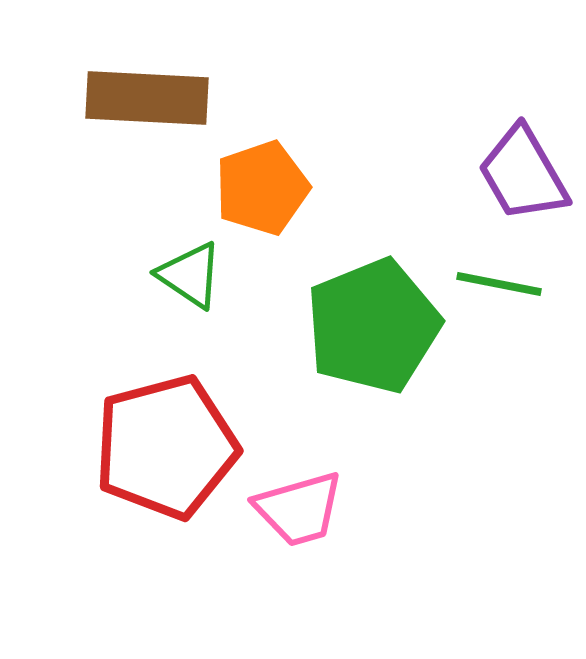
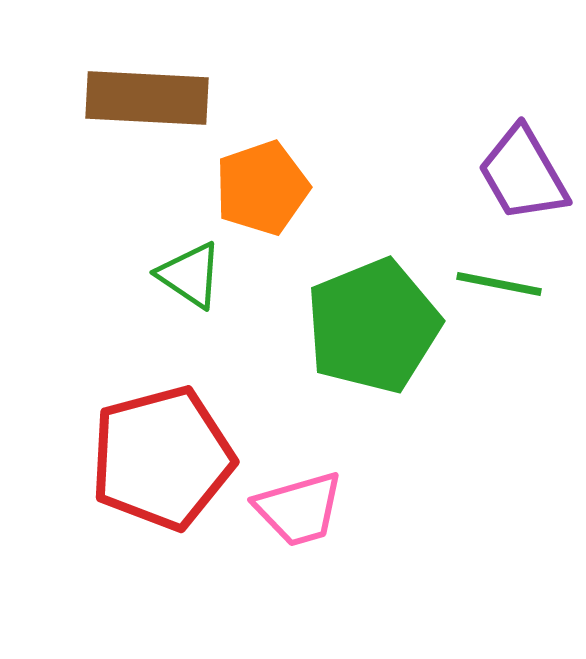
red pentagon: moved 4 px left, 11 px down
